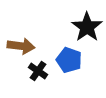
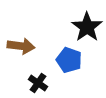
black cross: moved 12 px down
